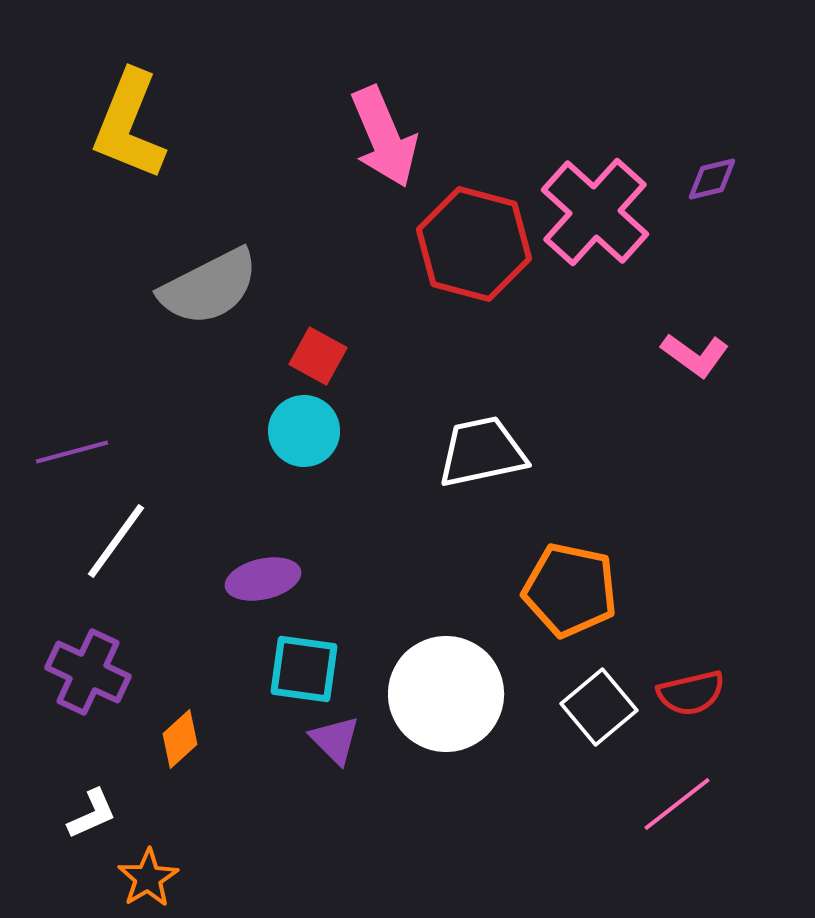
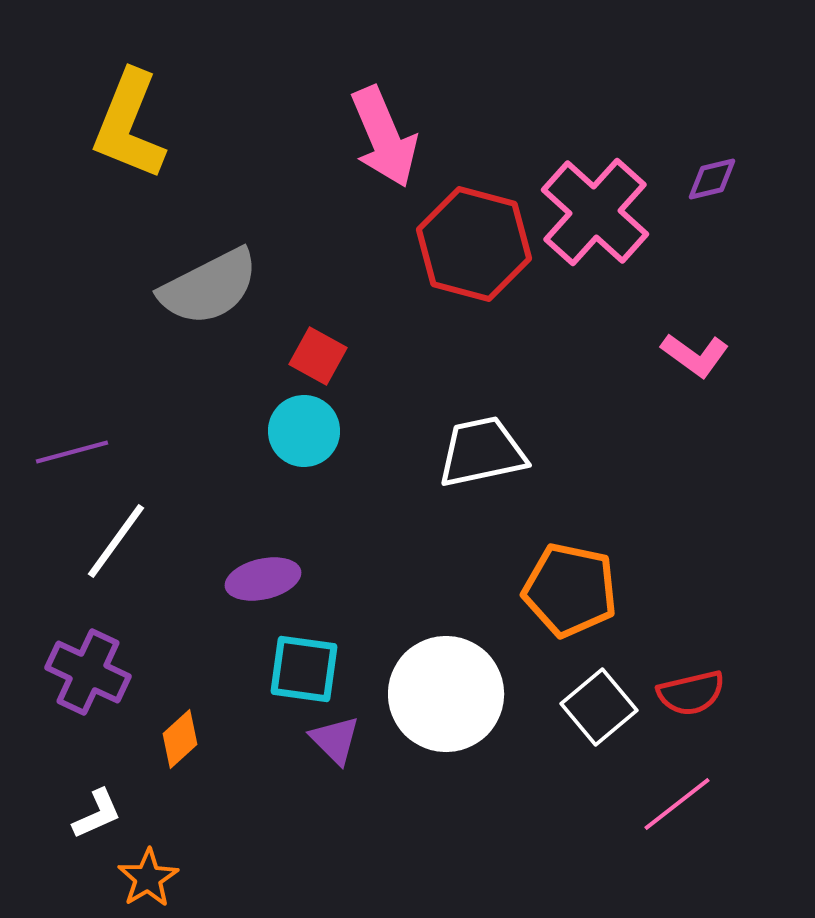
white L-shape: moved 5 px right
